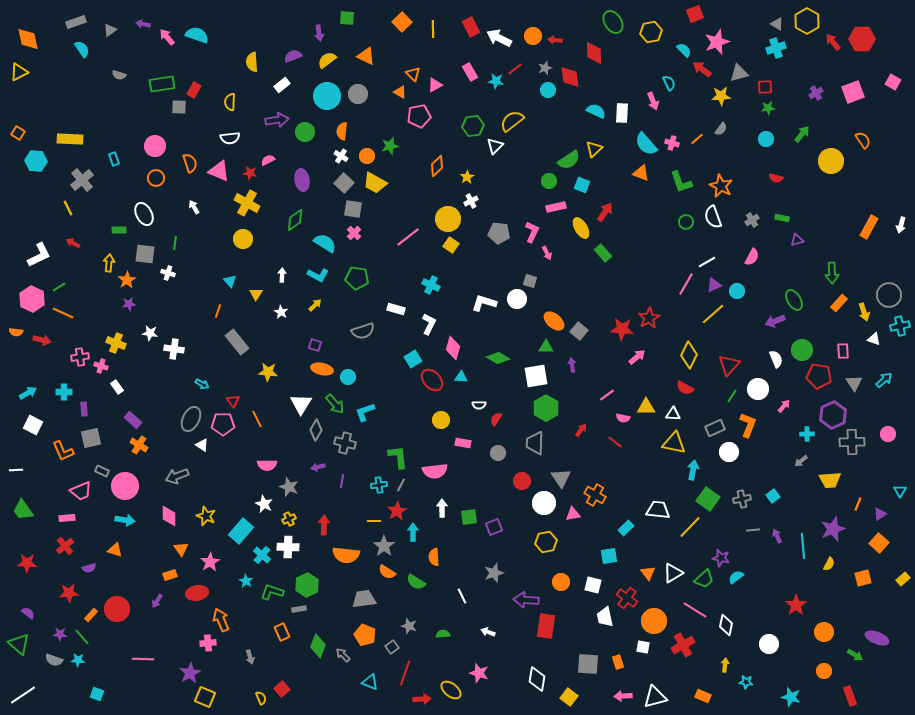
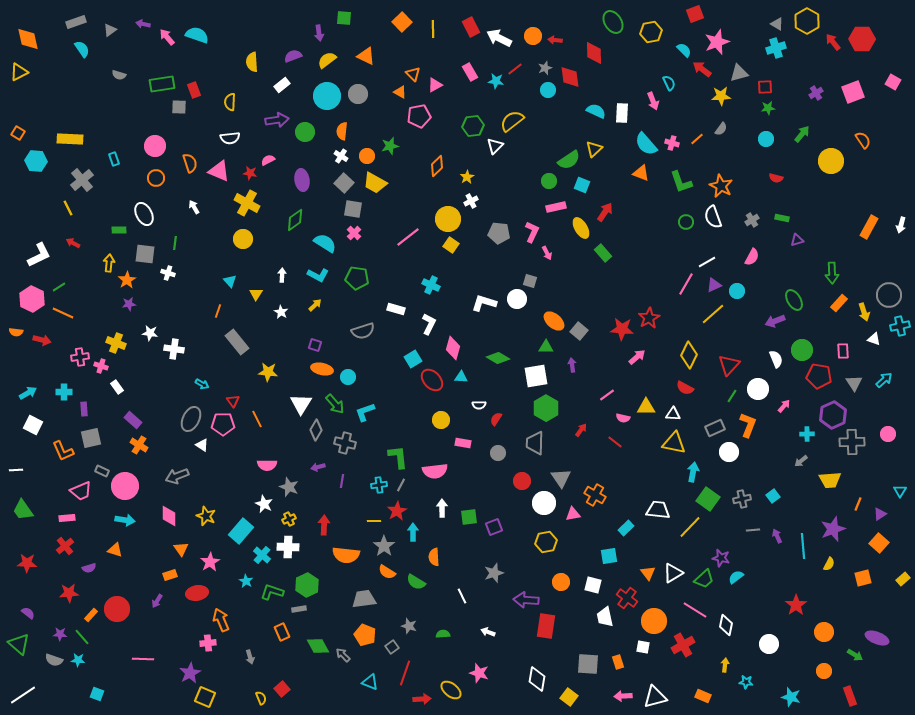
green square at (347, 18): moved 3 px left
red rectangle at (194, 90): rotated 49 degrees counterclockwise
cyan arrow at (693, 470): moved 2 px down
green diamond at (318, 646): rotated 50 degrees counterclockwise
